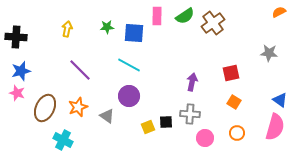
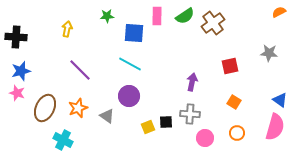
green star: moved 11 px up
cyan line: moved 1 px right, 1 px up
red square: moved 1 px left, 7 px up
orange star: moved 1 px down
